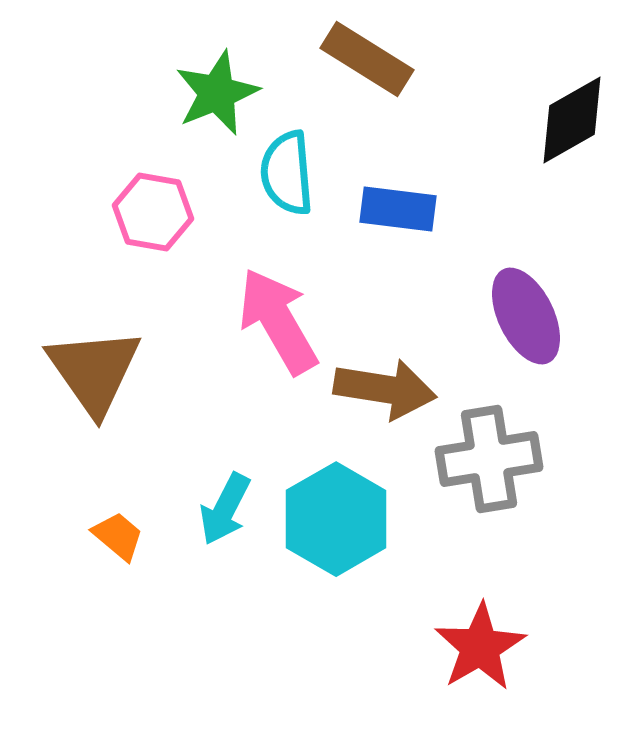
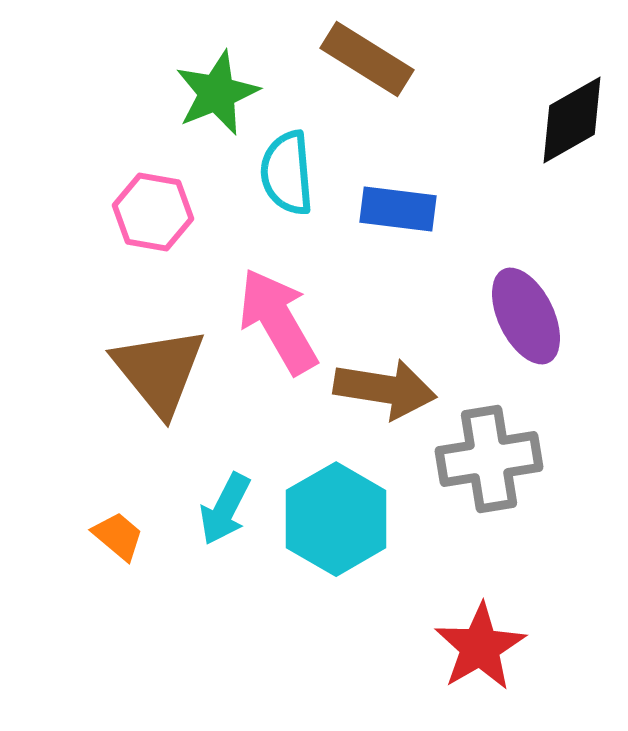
brown triangle: moved 65 px right; rotated 4 degrees counterclockwise
